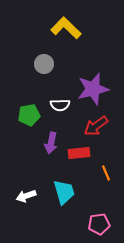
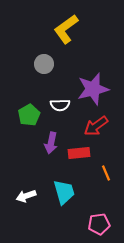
yellow L-shape: moved 1 px down; rotated 80 degrees counterclockwise
green pentagon: rotated 20 degrees counterclockwise
